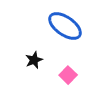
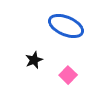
blue ellipse: moved 1 px right; rotated 12 degrees counterclockwise
